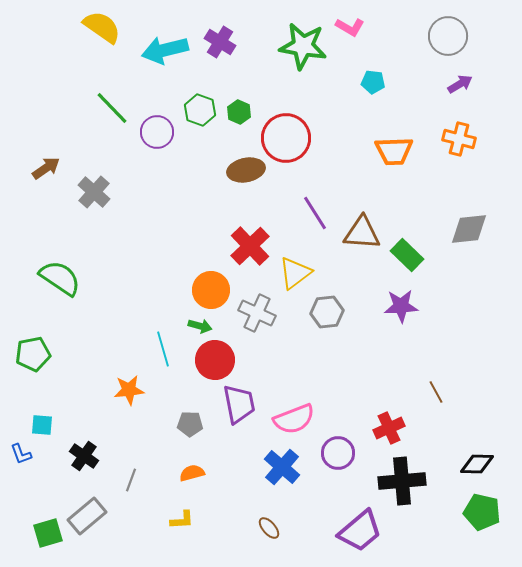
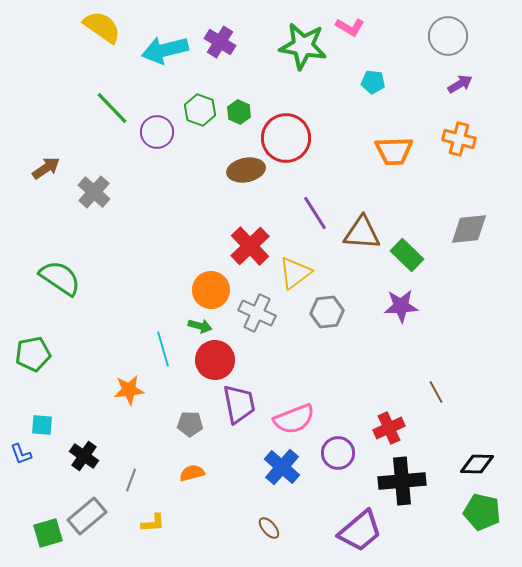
yellow L-shape at (182, 520): moved 29 px left, 3 px down
